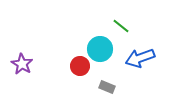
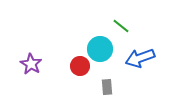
purple star: moved 9 px right
gray rectangle: rotated 63 degrees clockwise
